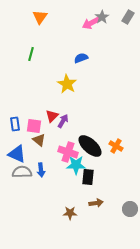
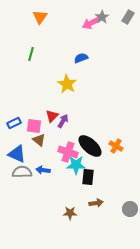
blue rectangle: moved 1 px left, 1 px up; rotated 72 degrees clockwise
blue arrow: moved 2 px right; rotated 104 degrees clockwise
